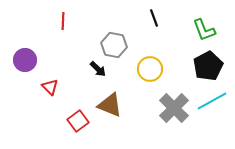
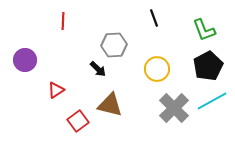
gray hexagon: rotated 15 degrees counterclockwise
yellow circle: moved 7 px right
red triangle: moved 6 px right, 3 px down; rotated 42 degrees clockwise
brown triangle: rotated 8 degrees counterclockwise
